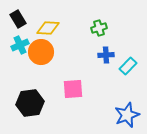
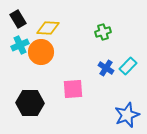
green cross: moved 4 px right, 4 px down
blue cross: moved 13 px down; rotated 35 degrees clockwise
black hexagon: rotated 8 degrees clockwise
